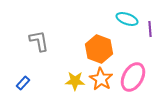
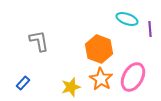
yellow star: moved 4 px left, 6 px down; rotated 18 degrees counterclockwise
